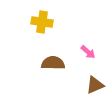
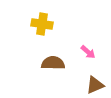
yellow cross: moved 2 px down
